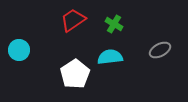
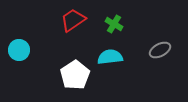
white pentagon: moved 1 px down
